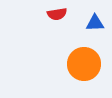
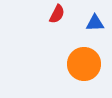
red semicircle: rotated 54 degrees counterclockwise
